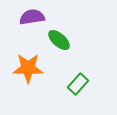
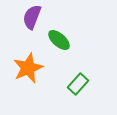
purple semicircle: rotated 60 degrees counterclockwise
orange star: rotated 24 degrees counterclockwise
